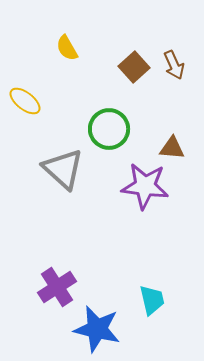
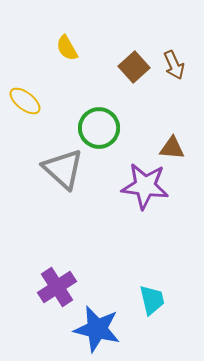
green circle: moved 10 px left, 1 px up
